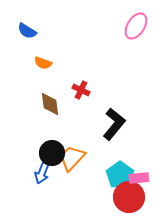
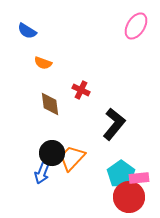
cyan pentagon: moved 1 px right, 1 px up
